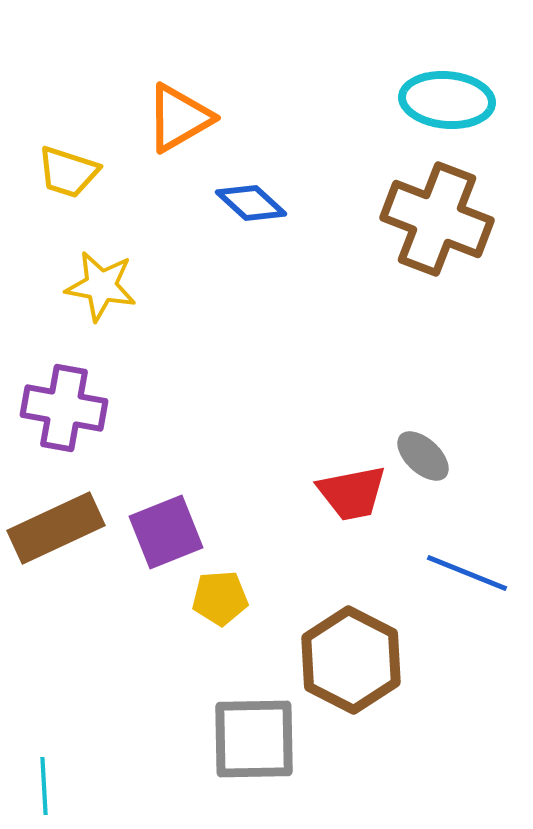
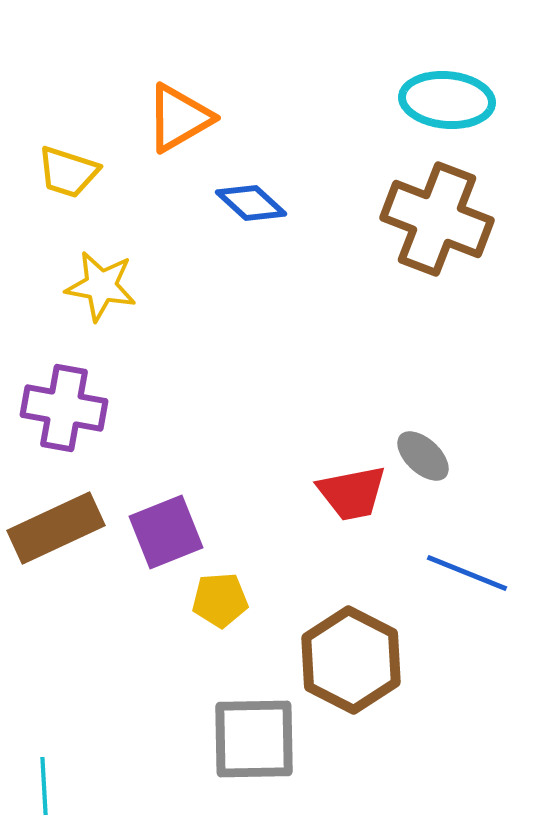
yellow pentagon: moved 2 px down
